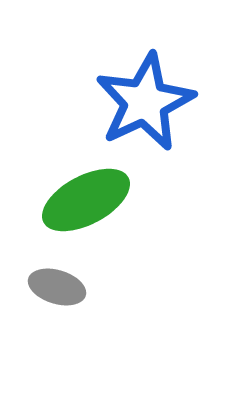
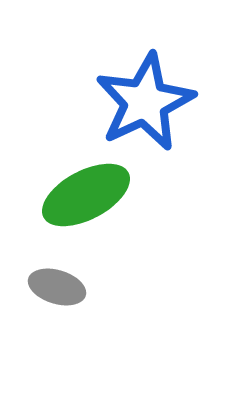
green ellipse: moved 5 px up
